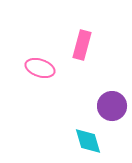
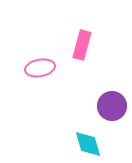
pink ellipse: rotated 28 degrees counterclockwise
cyan diamond: moved 3 px down
